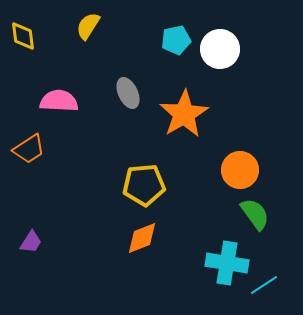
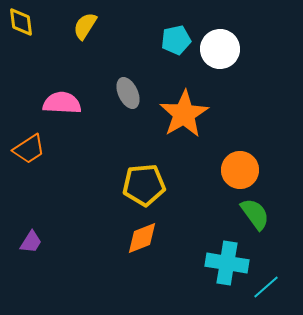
yellow semicircle: moved 3 px left
yellow diamond: moved 2 px left, 14 px up
pink semicircle: moved 3 px right, 2 px down
cyan line: moved 2 px right, 2 px down; rotated 8 degrees counterclockwise
